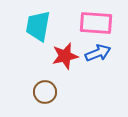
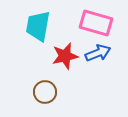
pink rectangle: rotated 12 degrees clockwise
